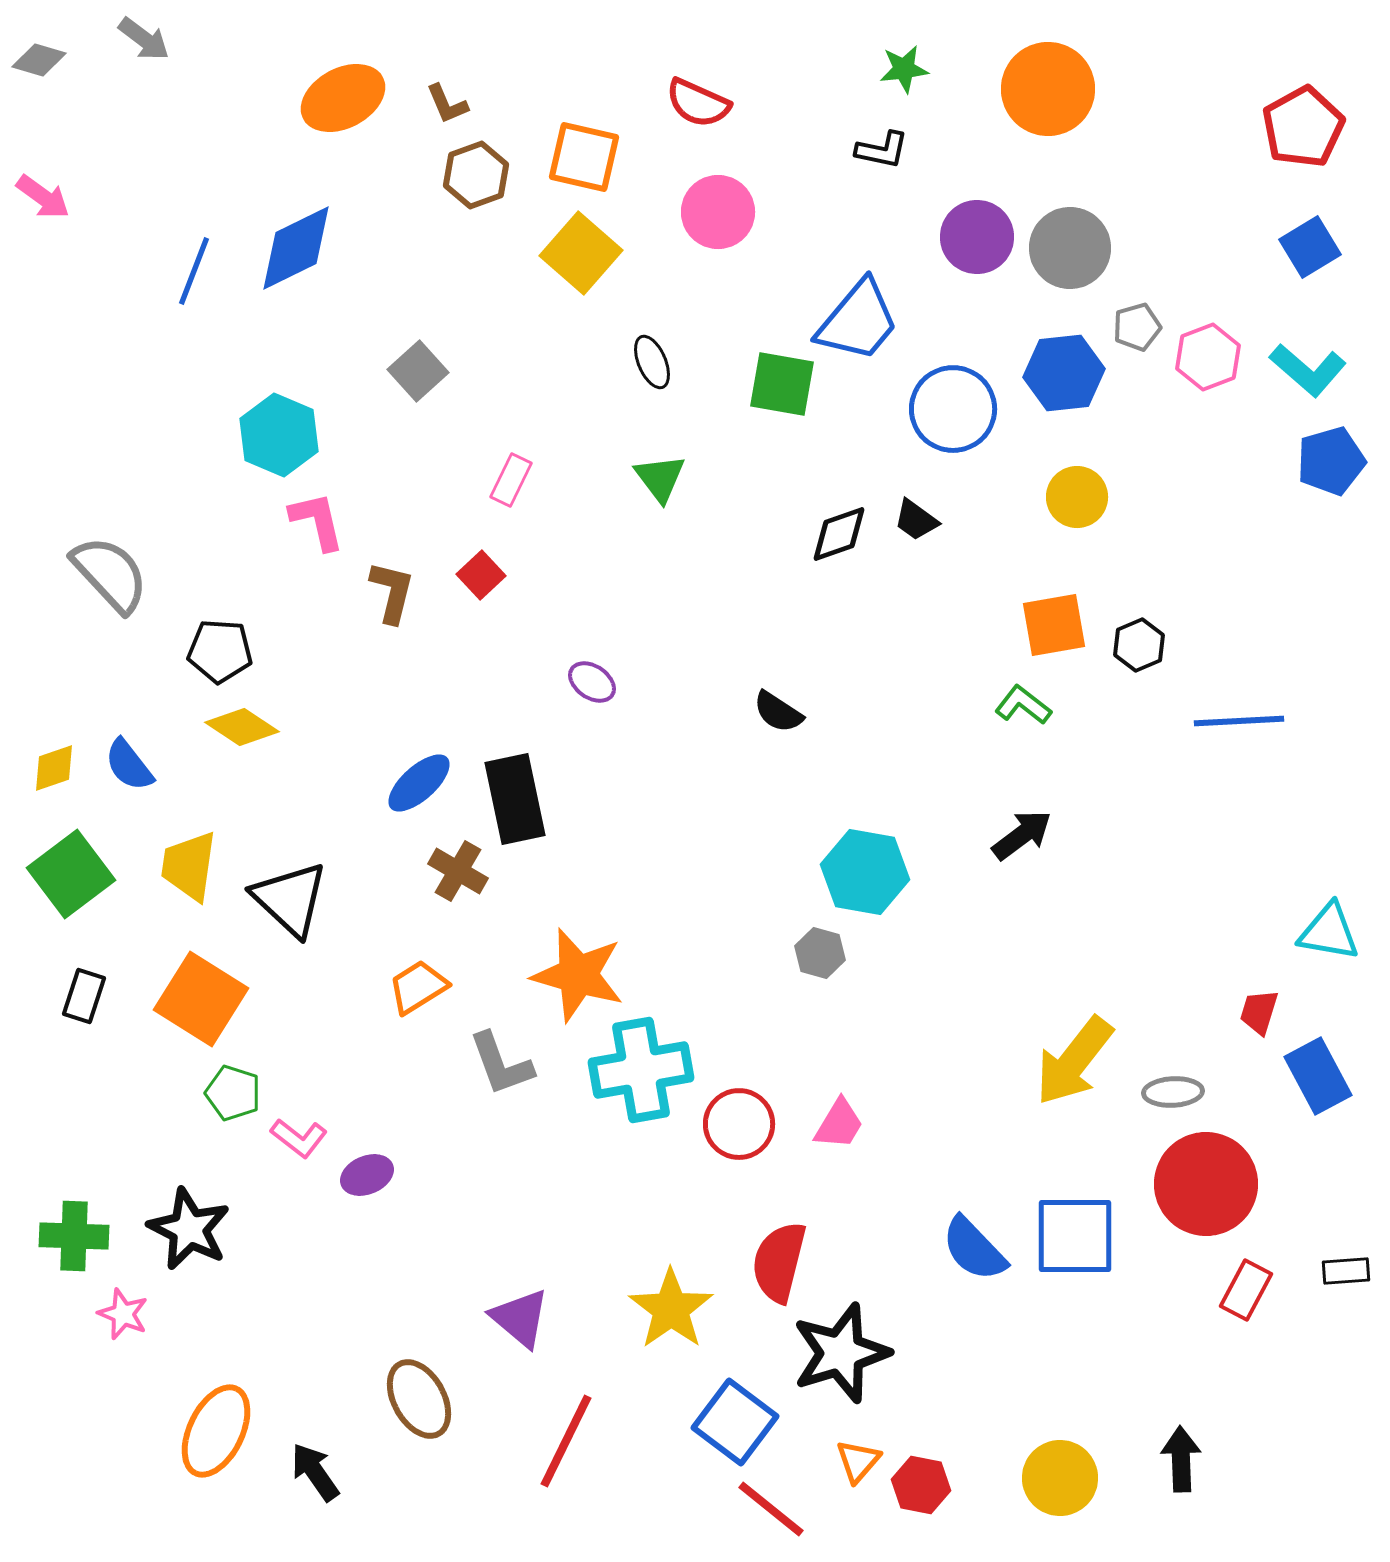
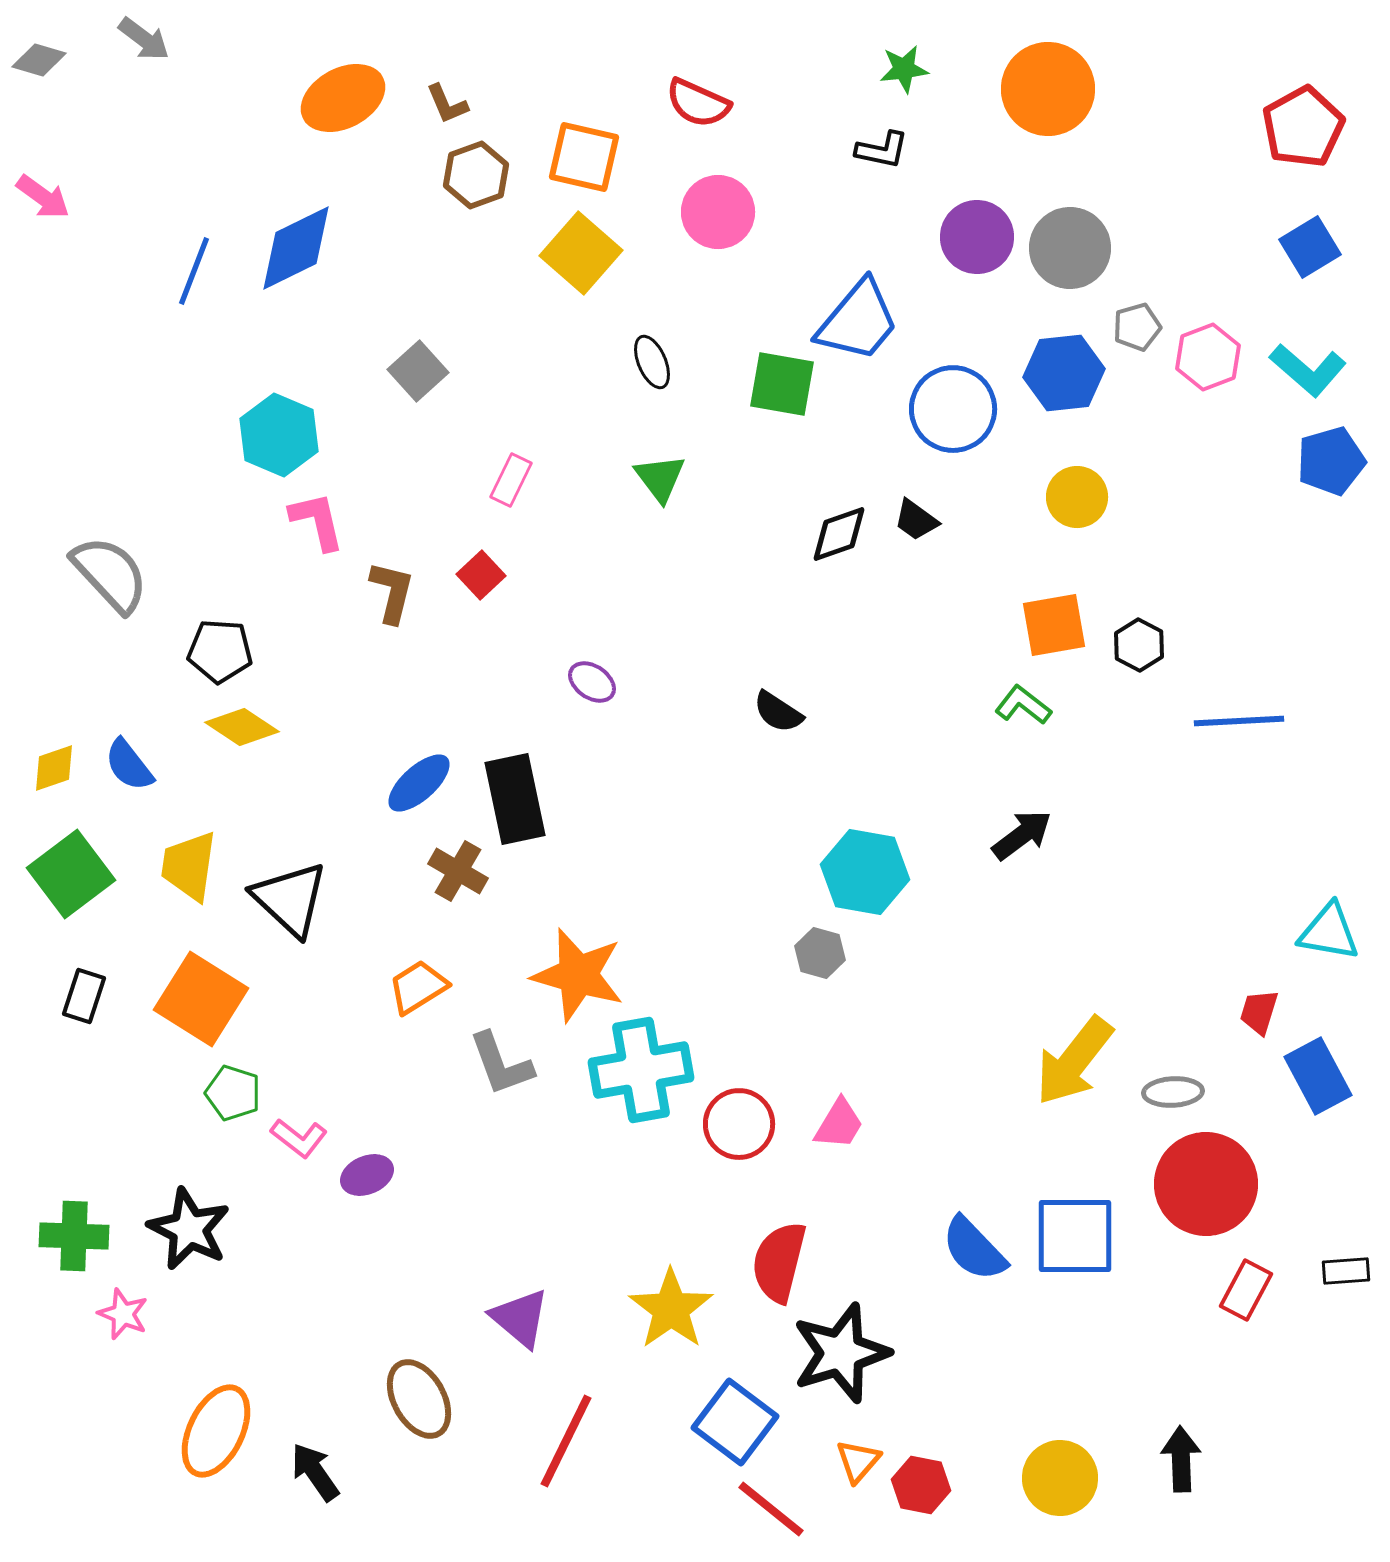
black hexagon at (1139, 645): rotated 9 degrees counterclockwise
